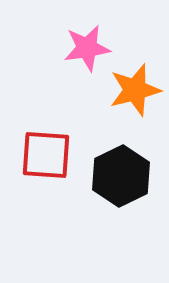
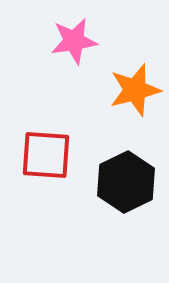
pink star: moved 13 px left, 7 px up
black hexagon: moved 5 px right, 6 px down
